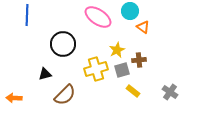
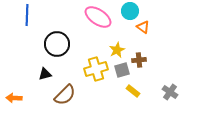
black circle: moved 6 px left
